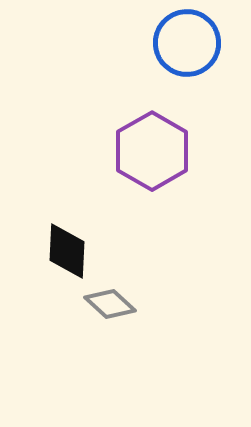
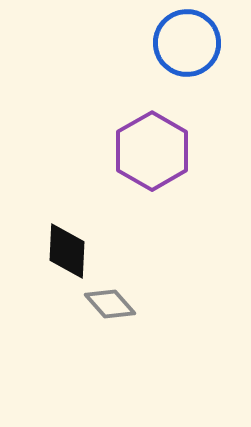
gray diamond: rotated 6 degrees clockwise
